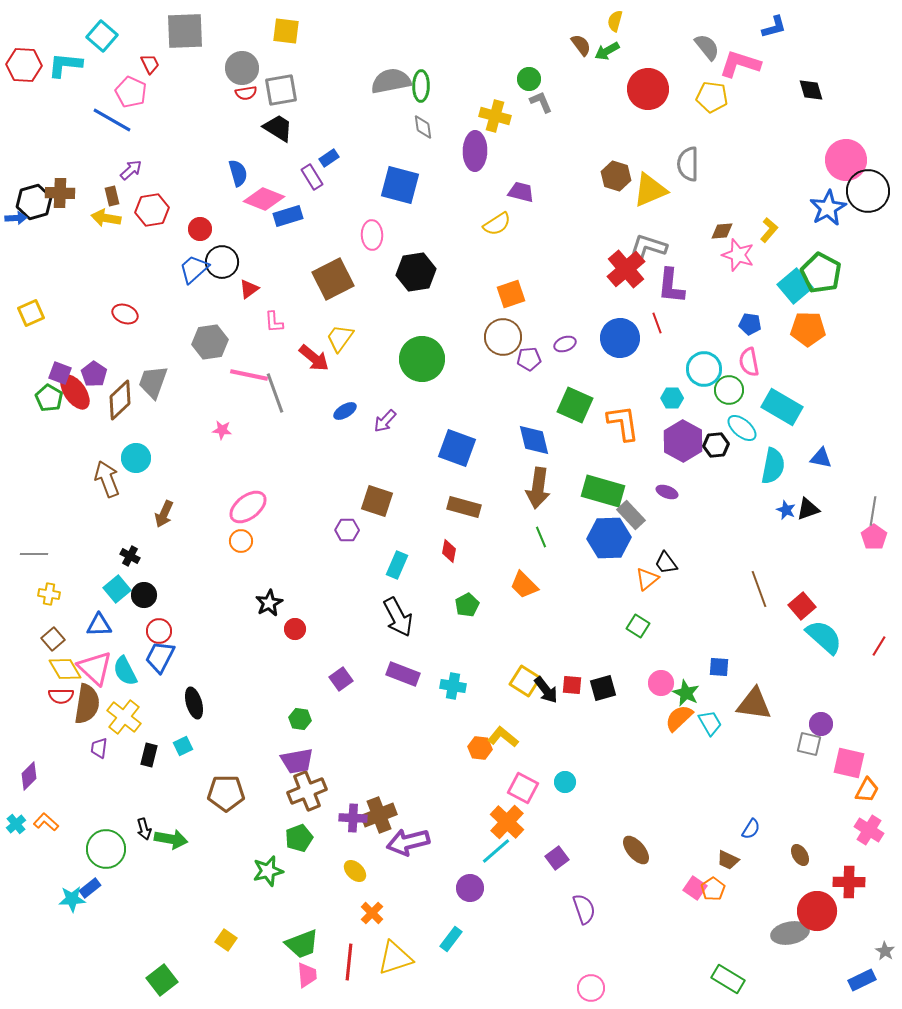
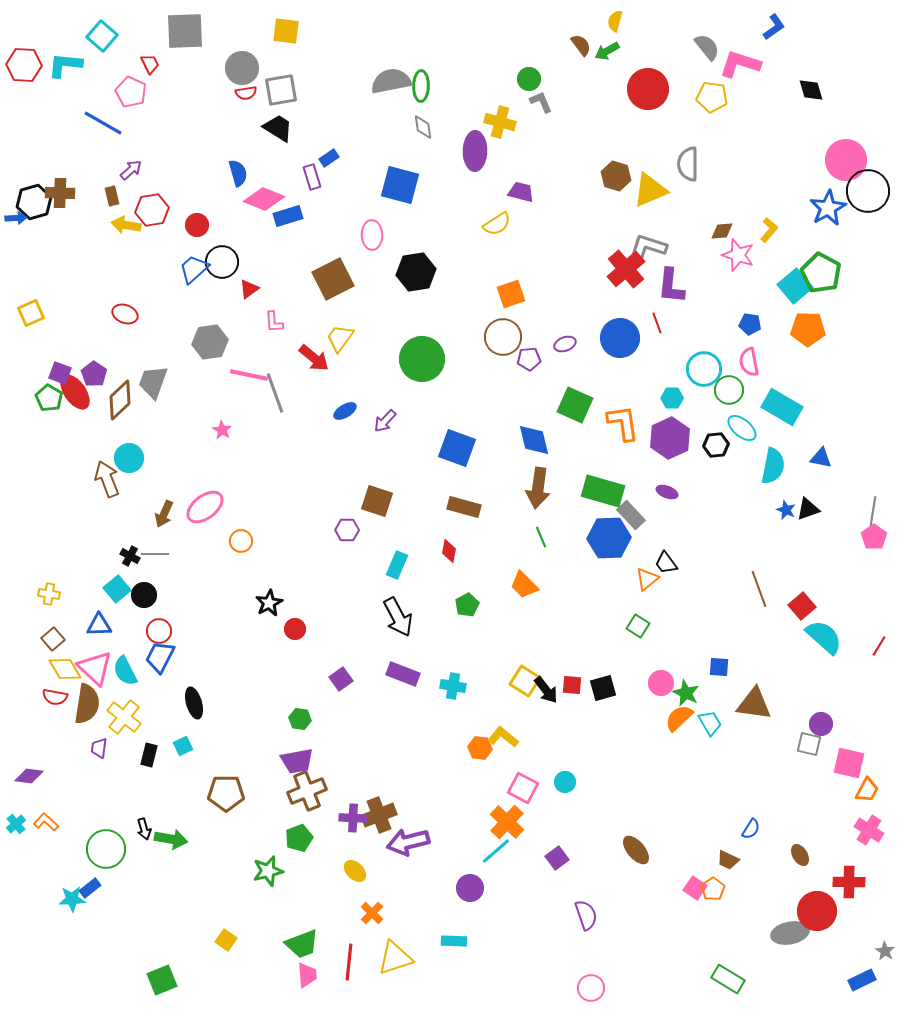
blue L-shape at (774, 27): rotated 20 degrees counterclockwise
yellow cross at (495, 116): moved 5 px right, 6 px down
blue line at (112, 120): moved 9 px left, 3 px down
purple rectangle at (312, 177): rotated 15 degrees clockwise
yellow arrow at (106, 218): moved 20 px right, 7 px down
red circle at (200, 229): moved 3 px left, 4 px up
pink star at (222, 430): rotated 24 degrees clockwise
purple hexagon at (683, 441): moved 13 px left, 3 px up; rotated 6 degrees clockwise
cyan circle at (136, 458): moved 7 px left
pink ellipse at (248, 507): moved 43 px left
gray line at (34, 554): moved 121 px right
red semicircle at (61, 696): moved 6 px left, 1 px down; rotated 10 degrees clockwise
purple diamond at (29, 776): rotated 52 degrees clockwise
purple semicircle at (584, 909): moved 2 px right, 6 px down
cyan rectangle at (451, 939): moved 3 px right, 2 px down; rotated 55 degrees clockwise
green square at (162, 980): rotated 16 degrees clockwise
